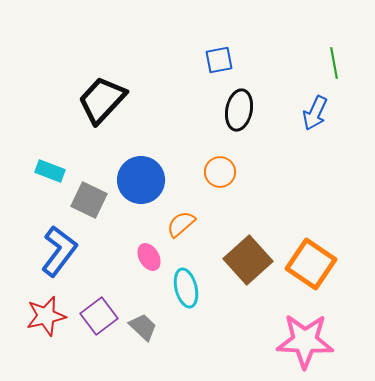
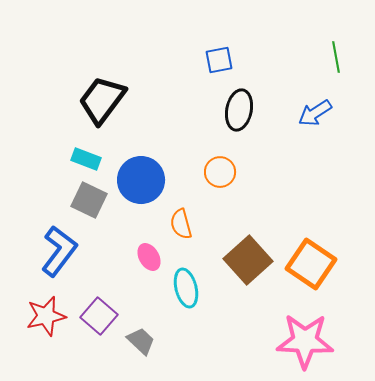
green line: moved 2 px right, 6 px up
black trapezoid: rotated 6 degrees counterclockwise
blue arrow: rotated 32 degrees clockwise
cyan rectangle: moved 36 px right, 12 px up
orange semicircle: rotated 64 degrees counterclockwise
purple square: rotated 12 degrees counterclockwise
gray trapezoid: moved 2 px left, 14 px down
